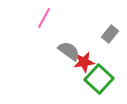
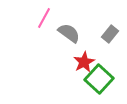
gray semicircle: moved 18 px up
red star: rotated 20 degrees counterclockwise
